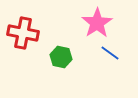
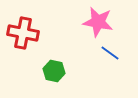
pink star: moved 1 px right, 1 px up; rotated 28 degrees counterclockwise
green hexagon: moved 7 px left, 14 px down
